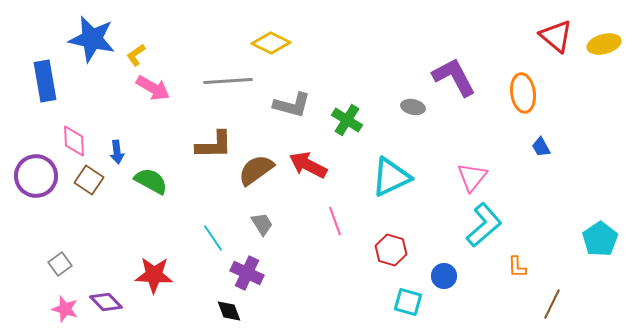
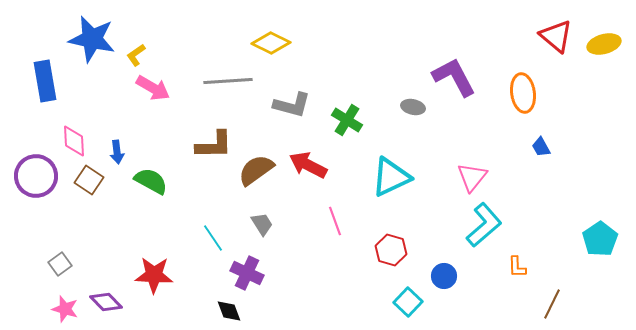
cyan square: rotated 28 degrees clockwise
